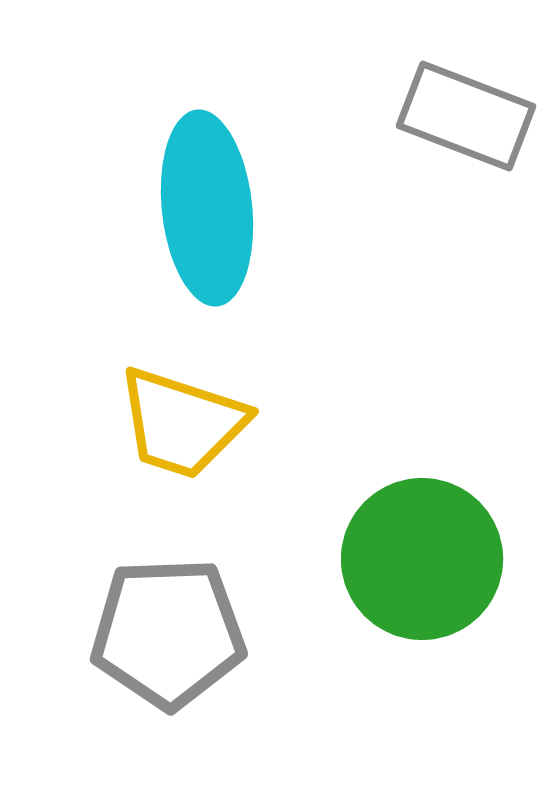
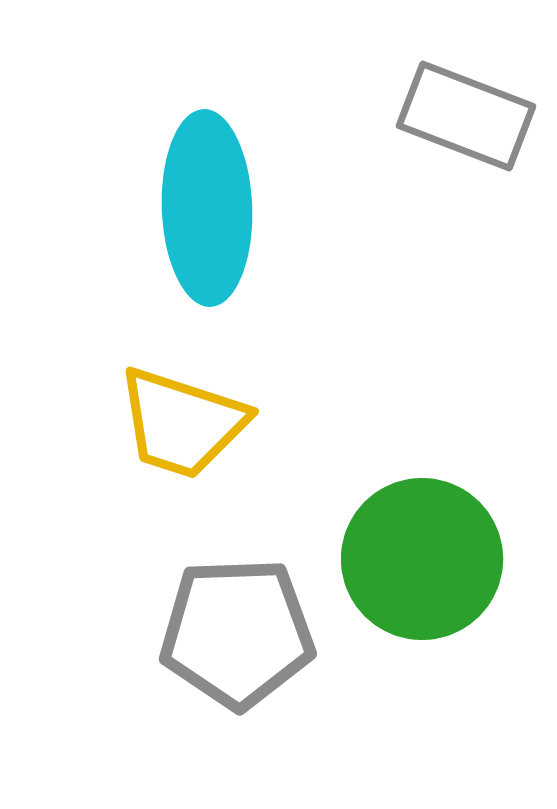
cyan ellipse: rotated 4 degrees clockwise
gray pentagon: moved 69 px right
